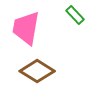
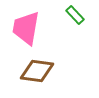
brown diamond: rotated 24 degrees counterclockwise
